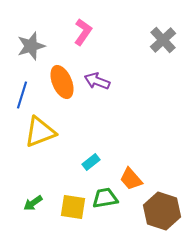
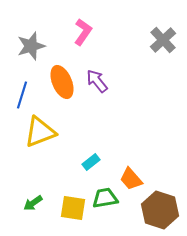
purple arrow: rotated 30 degrees clockwise
yellow square: moved 1 px down
brown hexagon: moved 2 px left, 1 px up
